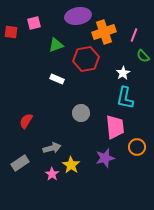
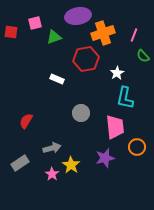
pink square: moved 1 px right
orange cross: moved 1 px left, 1 px down
green triangle: moved 2 px left, 8 px up
white star: moved 6 px left
